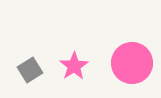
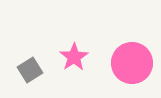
pink star: moved 9 px up
